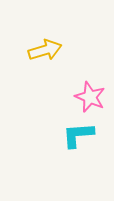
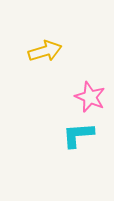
yellow arrow: moved 1 px down
